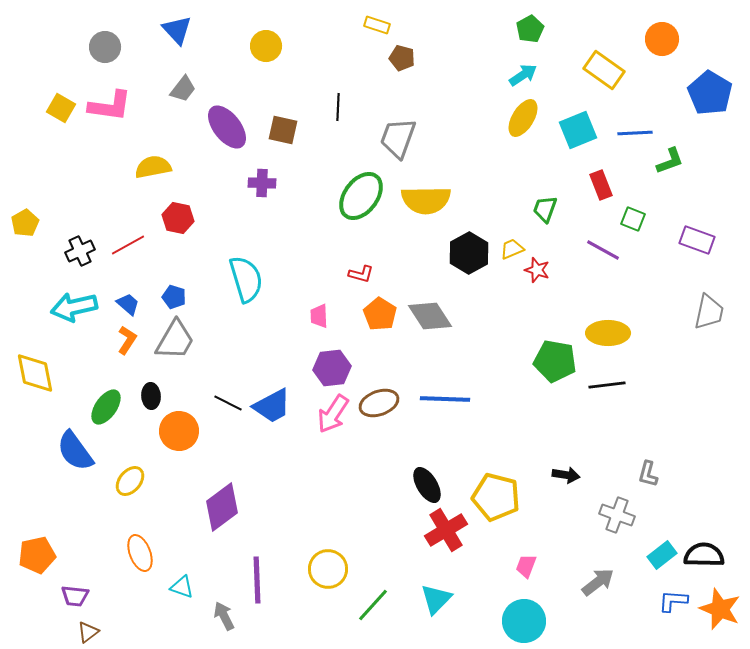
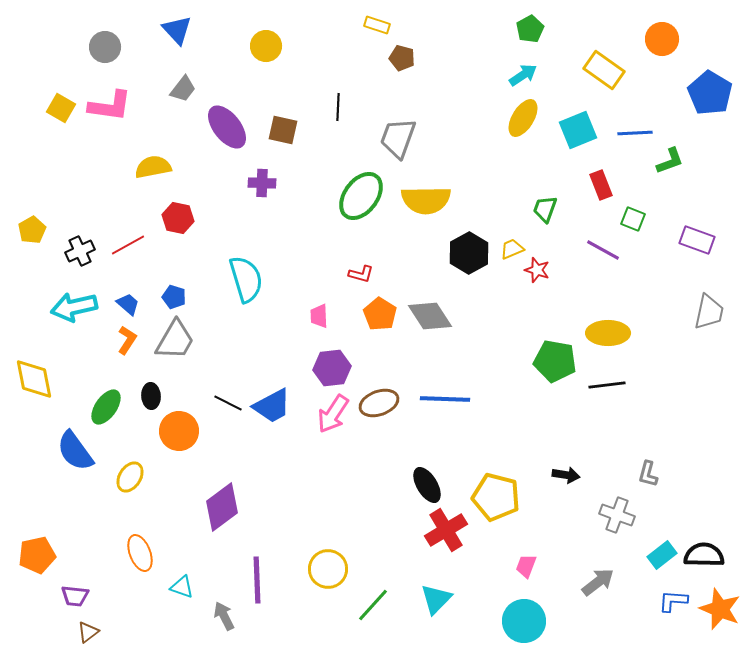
yellow pentagon at (25, 223): moved 7 px right, 7 px down
yellow diamond at (35, 373): moved 1 px left, 6 px down
yellow ellipse at (130, 481): moved 4 px up; rotated 8 degrees counterclockwise
